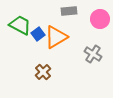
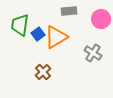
pink circle: moved 1 px right
green trapezoid: rotated 110 degrees counterclockwise
gray cross: moved 1 px up
